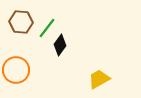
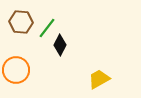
black diamond: rotated 10 degrees counterclockwise
